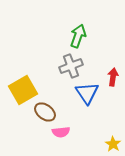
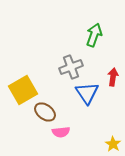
green arrow: moved 16 px right, 1 px up
gray cross: moved 1 px down
